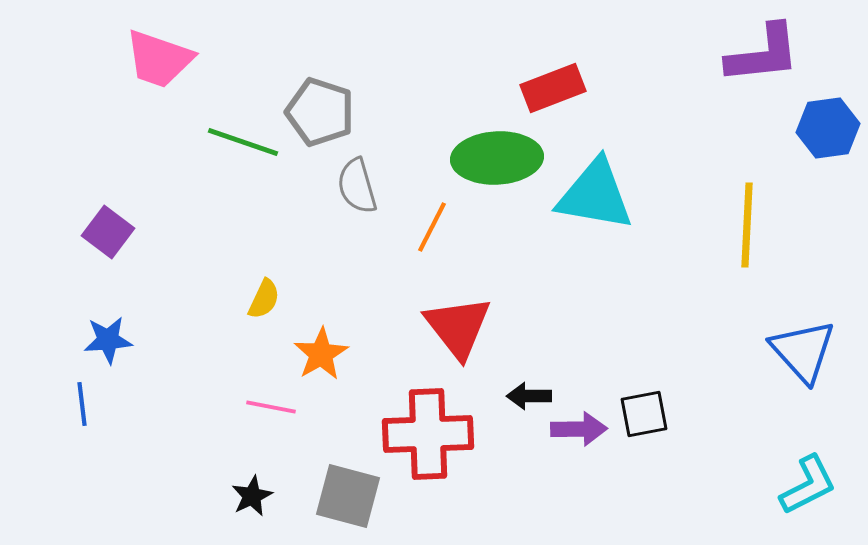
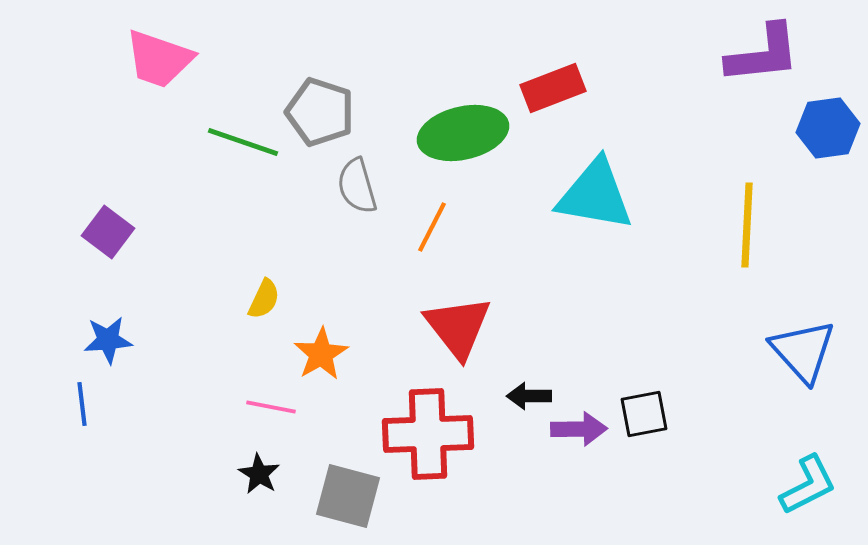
green ellipse: moved 34 px left, 25 px up; rotated 10 degrees counterclockwise
black star: moved 7 px right, 22 px up; rotated 15 degrees counterclockwise
